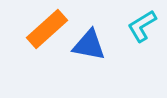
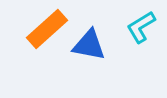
cyan L-shape: moved 1 px left, 1 px down
